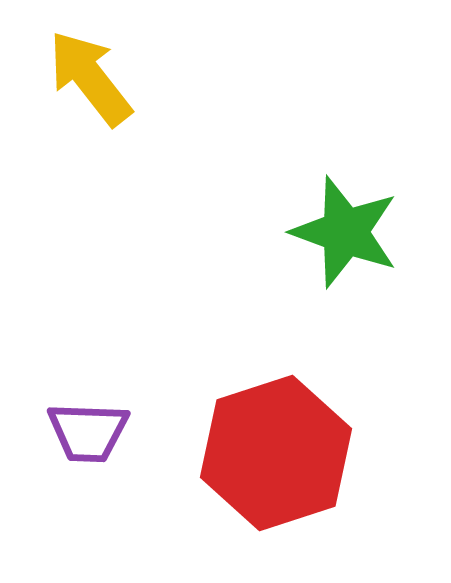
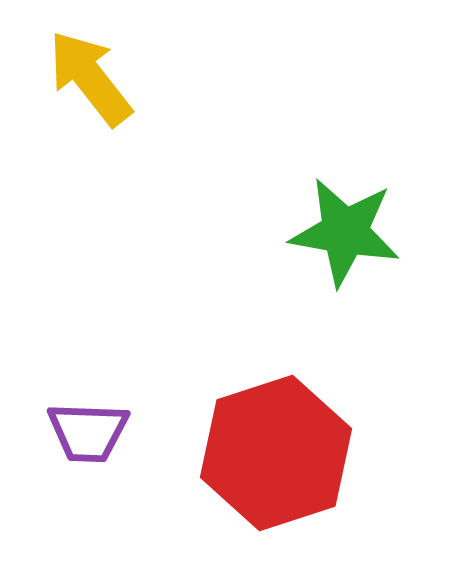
green star: rotated 10 degrees counterclockwise
